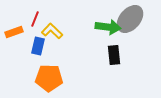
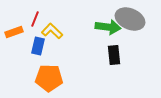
gray ellipse: rotated 72 degrees clockwise
